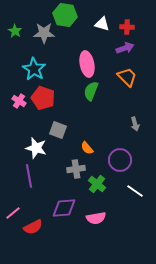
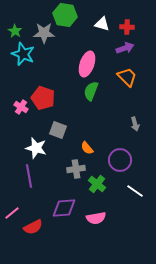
pink ellipse: rotated 30 degrees clockwise
cyan star: moved 11 px left, 15 px up; rotated 10 degrees counterclockwise
pink cross: moved 2 px right, 6 px down
pink line: moved 1 px left
